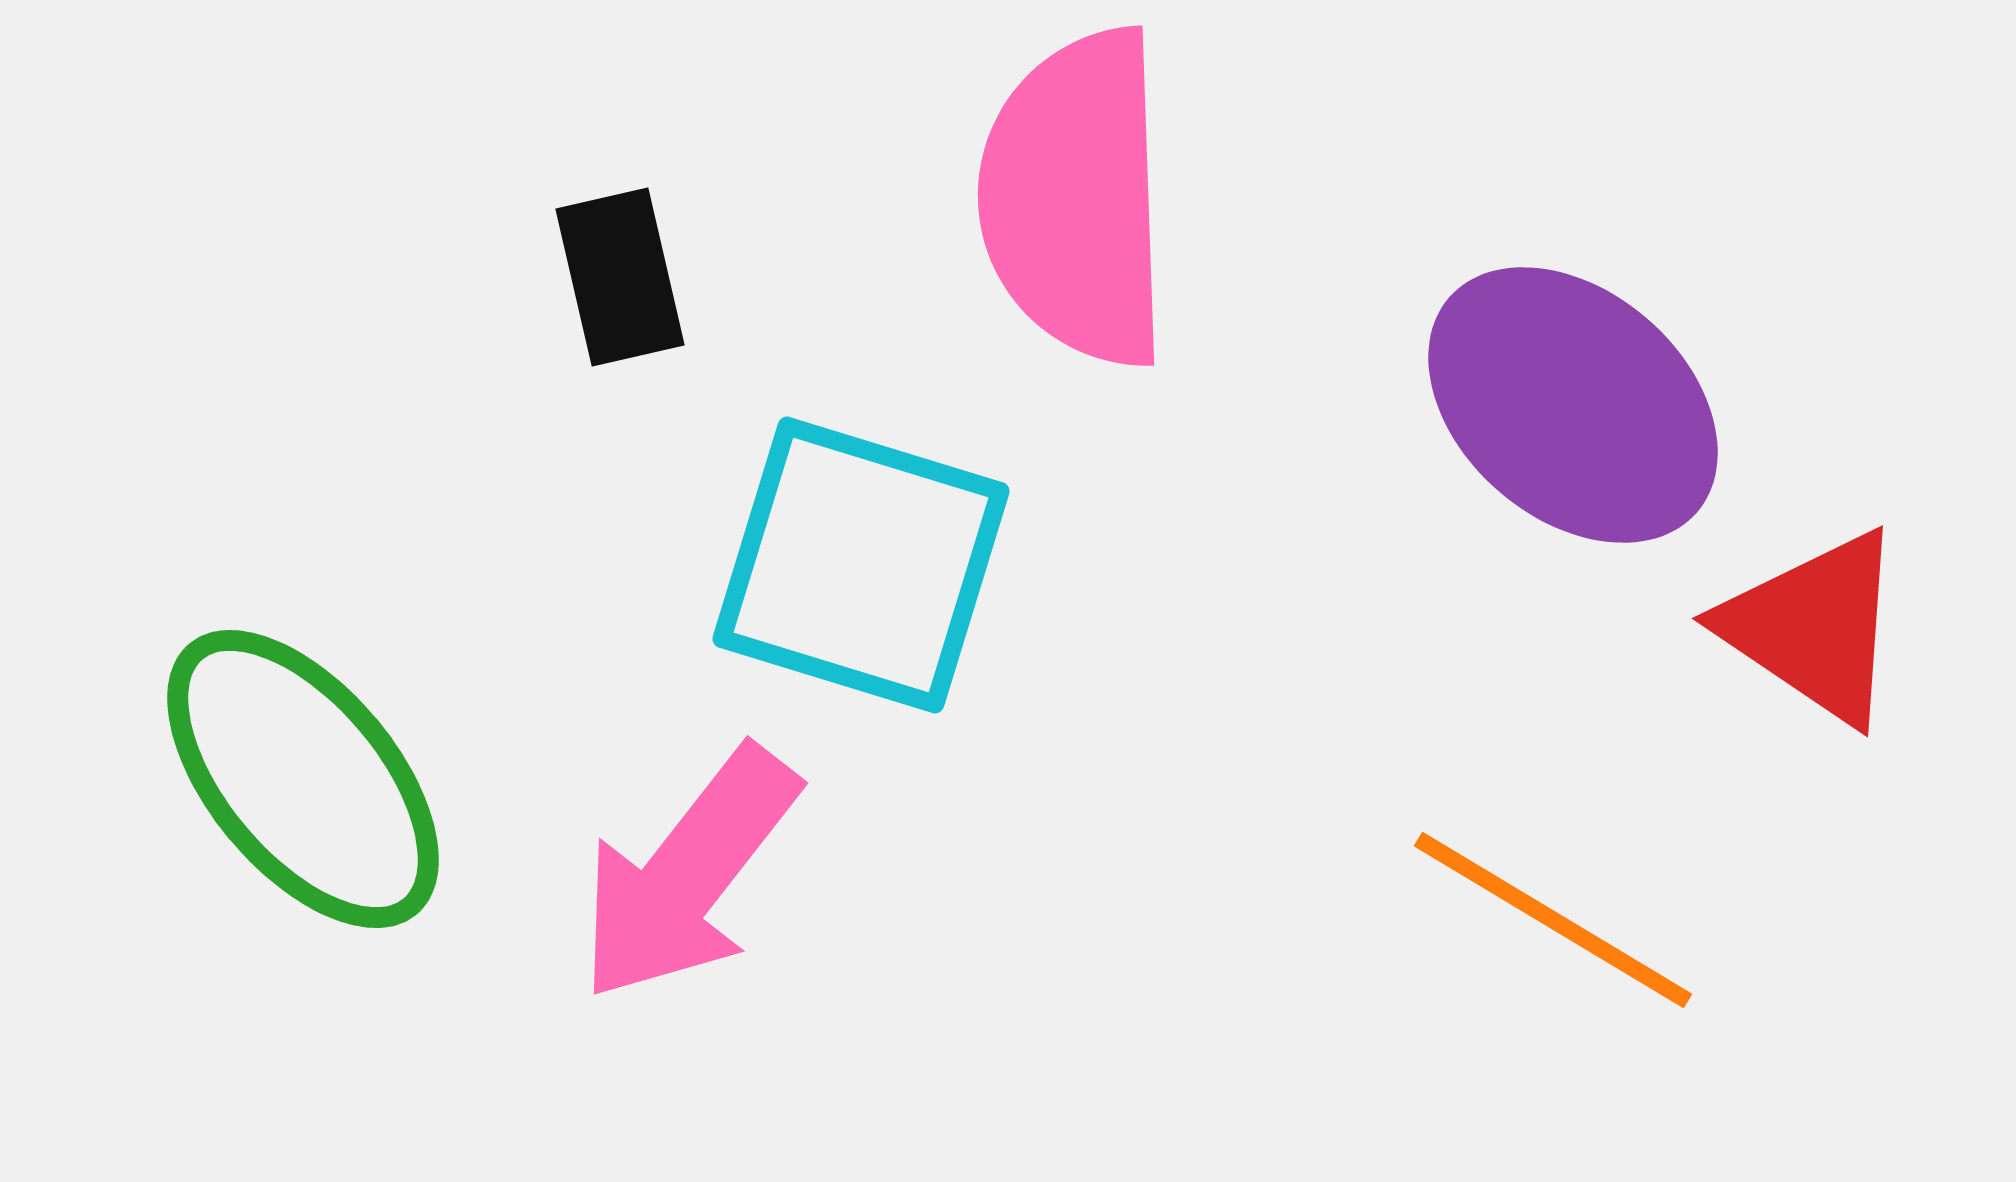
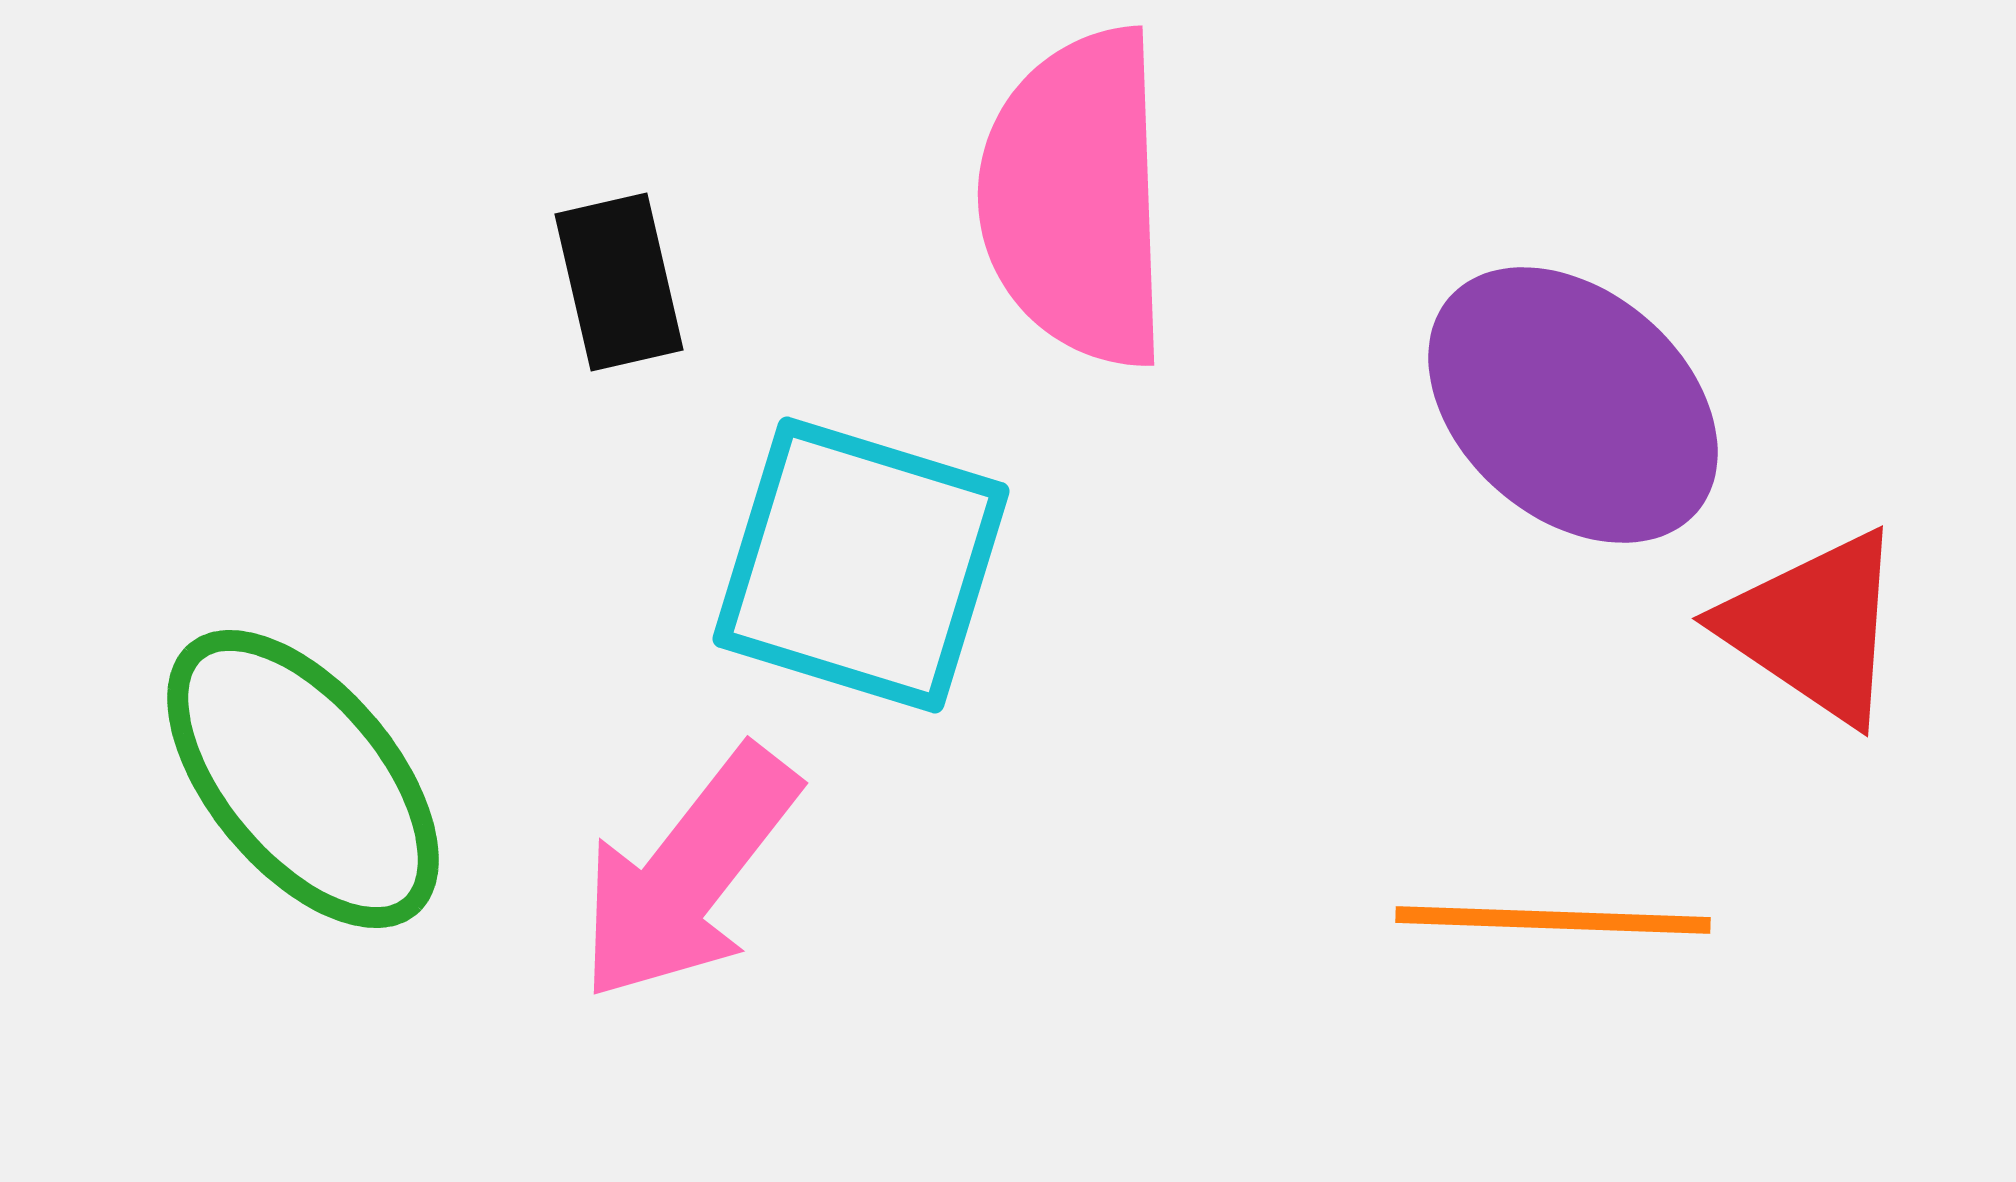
black rectangle: moved 1 px left, 5 px down
orange line: rotated 29 degrees counterclockwise
